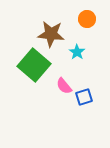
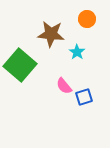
green square: moved 14 px left
